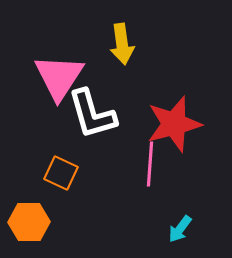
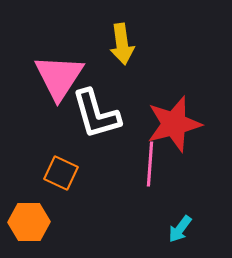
white L-shape: moved 4 px right
